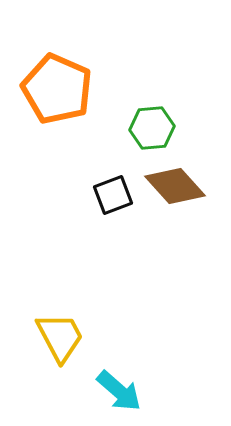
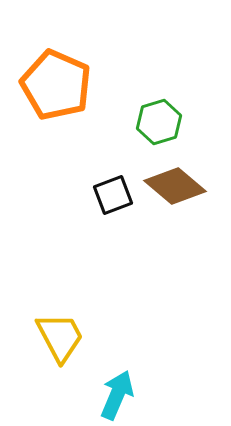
orange pentagon: moved 1 px left, 4 px up
green hexagon: moved 7 px right, 6 px up; rotated 12 degrees counterclockwise
brown diamond: rotated 8 degrees counterclockwise
cyan arrow: moved 2 px left, 4 px down; rotated 108 degrees counterclockwise
